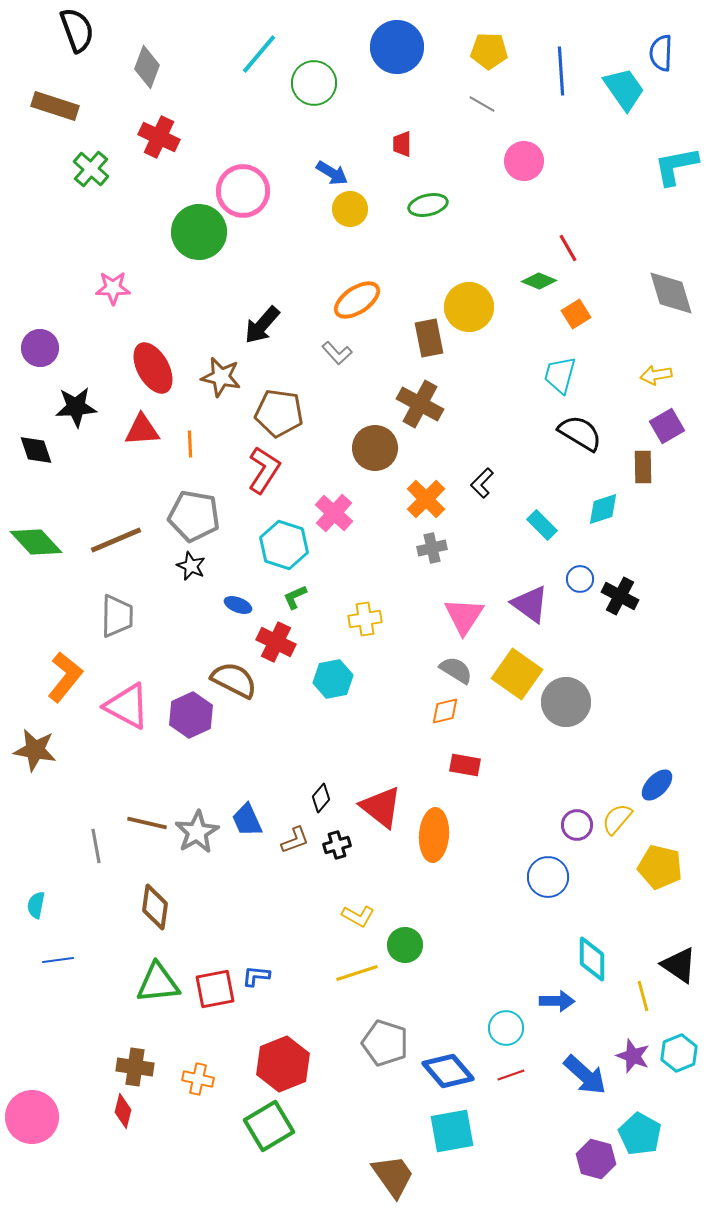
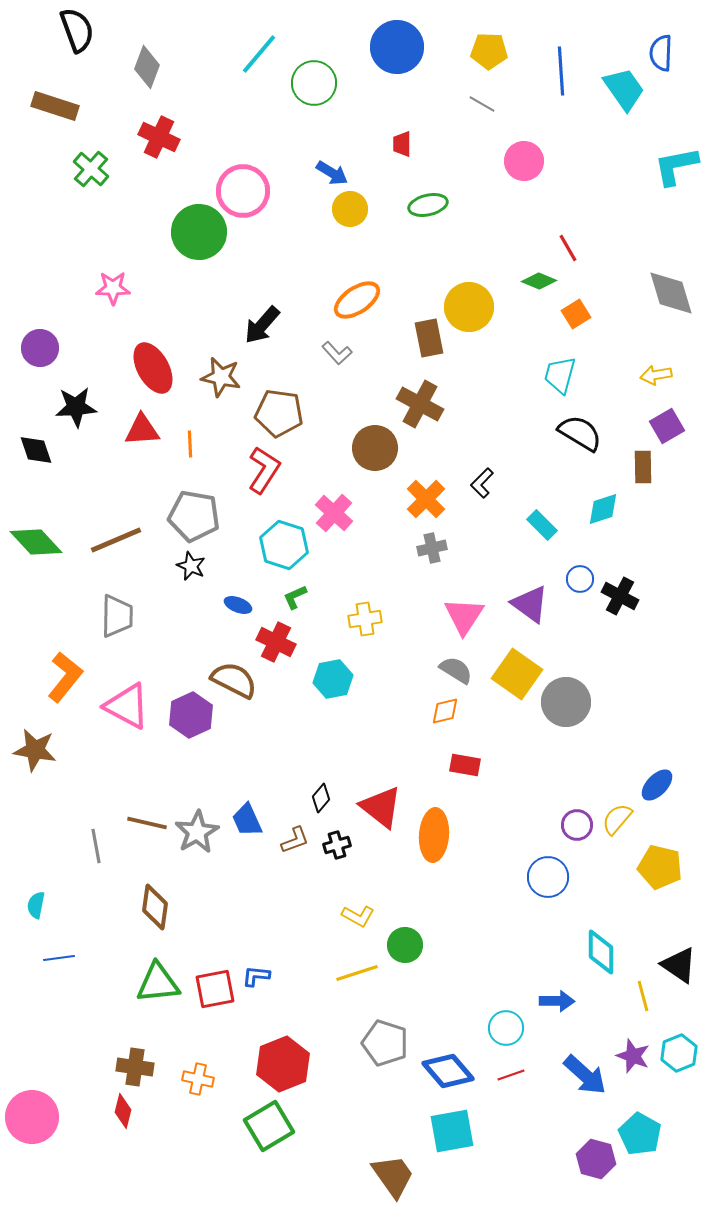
cyan diamond at (592, 959): moved 9 px right, 7 px up
blue line at (58, 960): moved 1 px right, 2 px up
